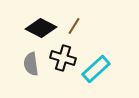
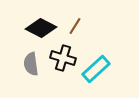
brown line: moved 1 px right
